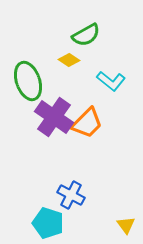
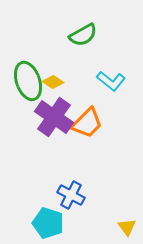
green semicircle: moved 3 px left
yellow diamond: moved 16 px left, 22 px down
yellow triangle: moved 1 px right, 2 px down
